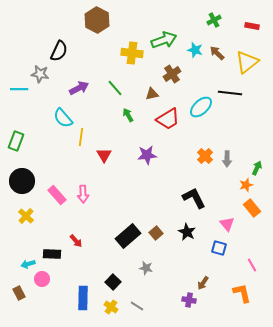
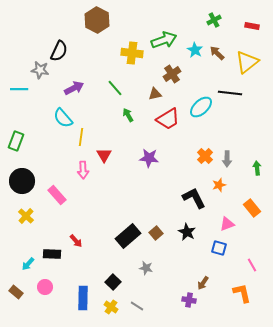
cyan star at (195, 50): rotated 14 degrees clockwise
gray star at (40, 74): moved 4 px up
purple arrow at (79, 88): moved 5 px left
brown triangle at (152, 94): moved 3 px right
purple star at (147, 155): moved 2 px right, 3 px down; rotated 12 degrees clockwise
green arrow at (257, 168): rotated 32 degrees counterclockwise
orange star at (246, 185): moved 27 px left
pink arrow at (83, 194): moved 24 px up
pink triangle at (227, 224): rotated 49 degrees clockwise
cyan arrow at (28, 264): rotated 32 degrees counterclockwise
pink circle at (42, 279): moved 3 px right, 8 px down
brown rectangle at (19, 293): moved 3 px left, 1 px up; rotated 24 degrees counterclockwise
